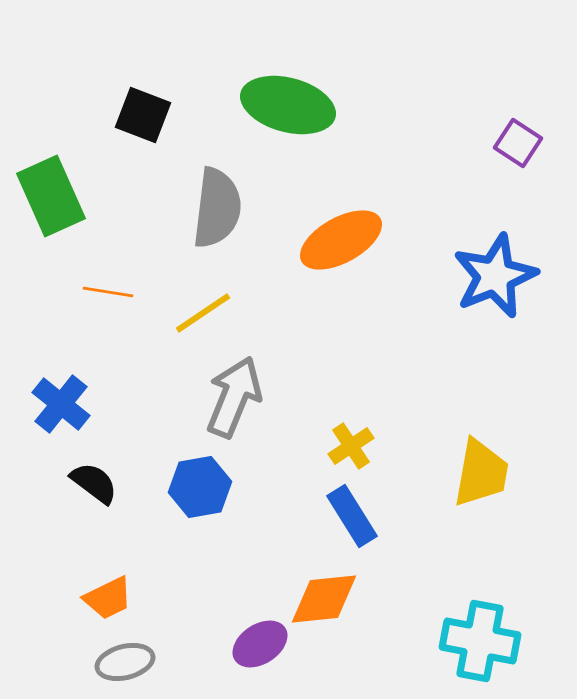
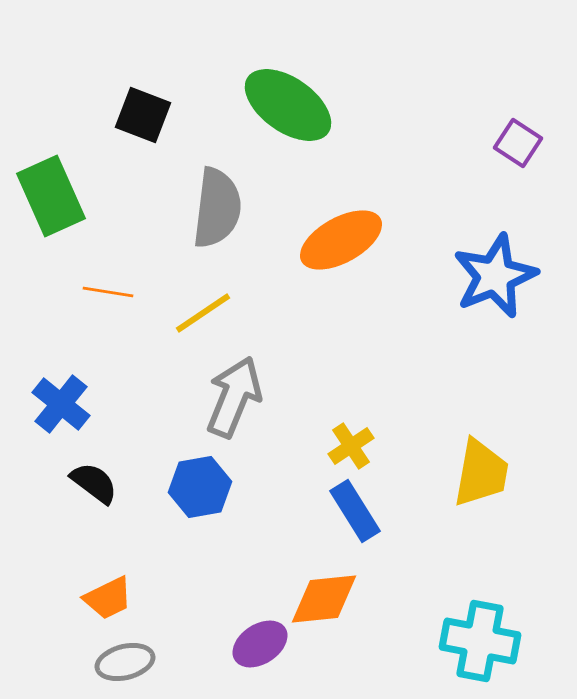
green ellipse: rotated 20 degrees clockwise
blue rectangle: moved 3 px right, 5 px up
